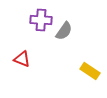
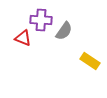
red triangle: moved 1 px right, 21 px up
yellow rectangle: moved 10 px up
